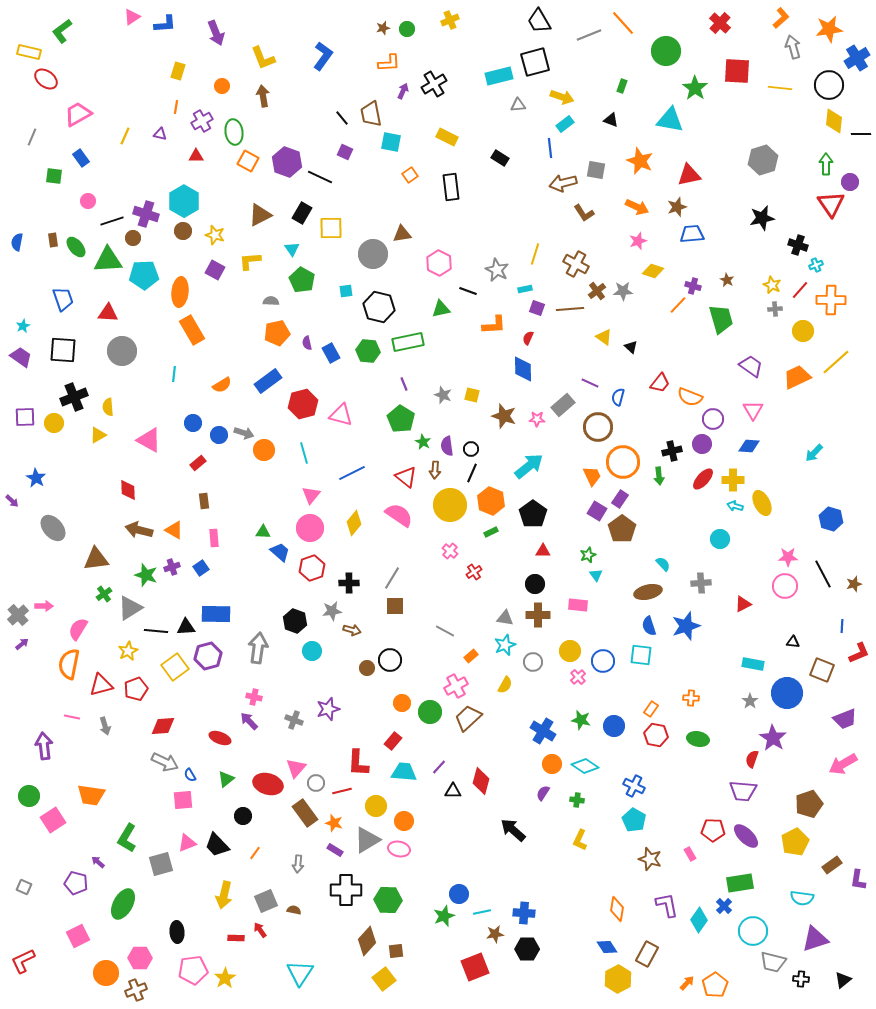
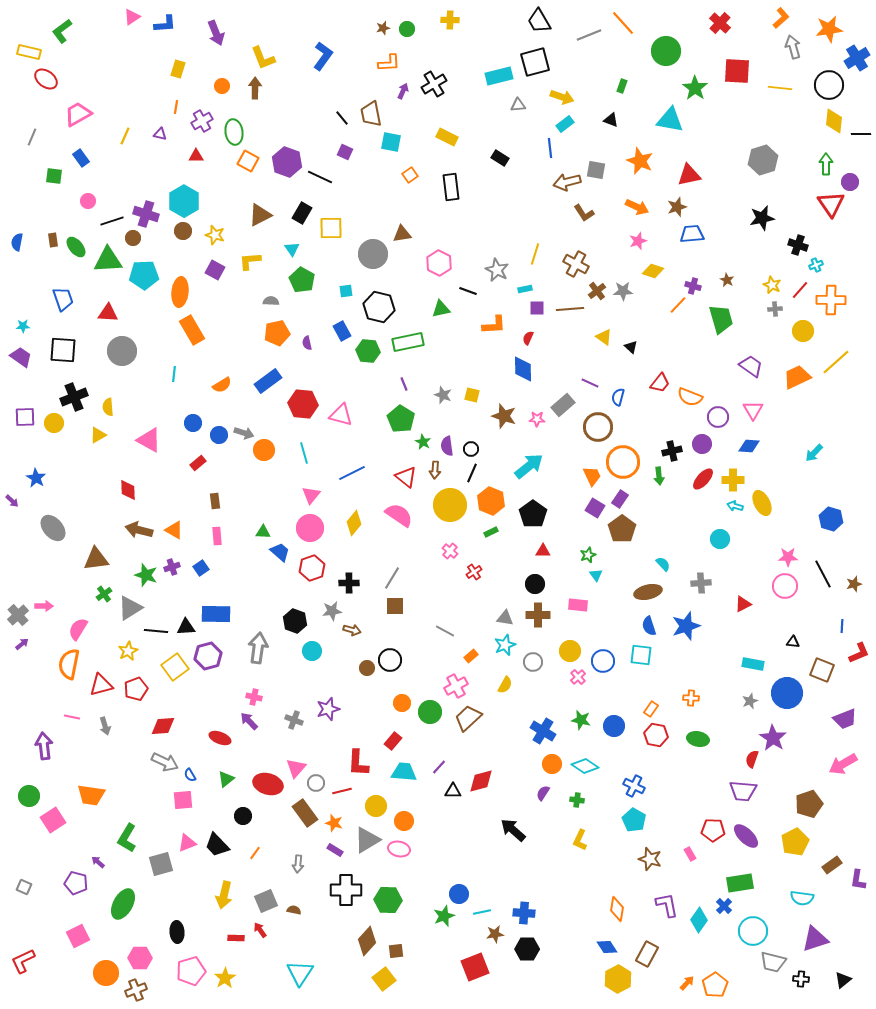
yellow cross at (450, 20): rotated 24 degrees clockwise
yellow rectangle at (178, 71): moved 2 px up
brown arrow at (263, 96): moved 8 px left, 8 px up; rotated 10 degrees clockwise
brown arrow at (563, 183): moved 4 px right, 1 px up
purple square at (537, 308): rotated 21 degrees counterclockwise
cyan star at (23, 326): rotated 24 degrees clockwise
blue rectangle at (331, 353): moved 11 px right, 22 px up
red hexagon at (303, 404): rotated 20 degrees clockwise
purple circle at (713, 419): moved 5 px right, 2 px up
brown rectangle at (204, 501): moved 11 px right
purple square at (597, 511): moved 2 px left, 3 px up
pink rectangle at (214, 538): moved 3 px right, 2 px up
gray star at (750, 701): rotated 14 degrees clockwise
red diamond at (481, 781): rotated 60 degrees clockwise
pink pentagon at (193, 970): moved 2 px left, 1 px down; rotated 8 degrees counterclockwise
